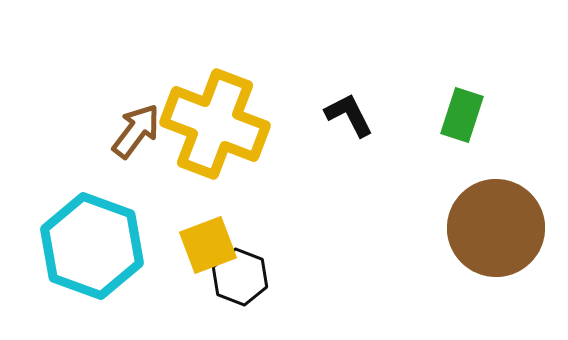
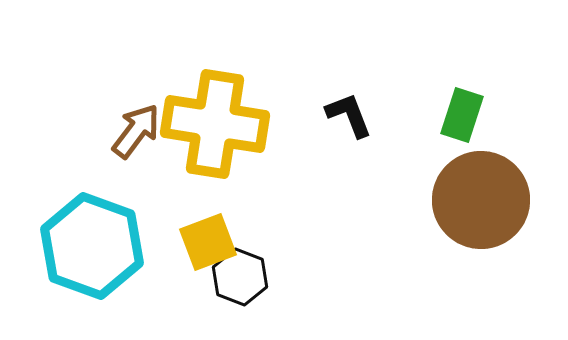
black L-shape: rotated 6 degrees clockwise
yellow cross: rotated 12 degrees counterclockwise
brown circle: moved 15 px left, 28 px up
yellow square: moved 3 px up
